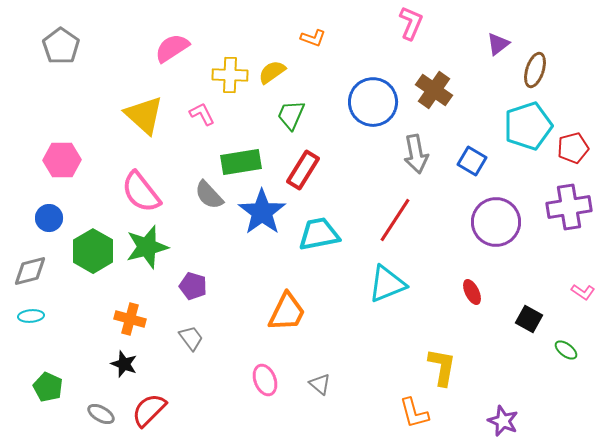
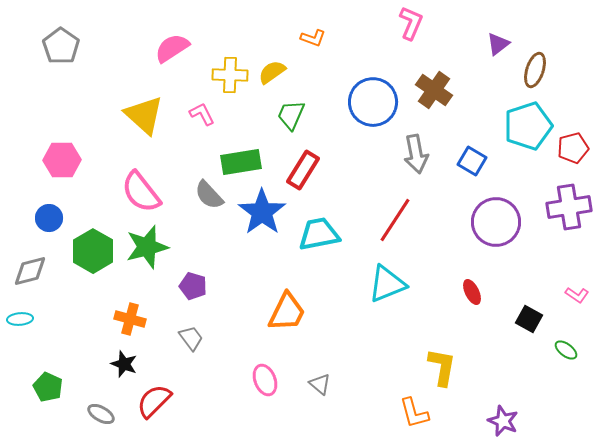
pink L-shape at (583, 292): moved 6 px left, 3 px down
cyan ellipse at (31, 316): moved 11 px left, 3 px down
red semicircle at (149, 410): moved 5 px right, 9 px up
